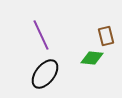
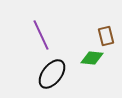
black ellipse: moved 7 px right
